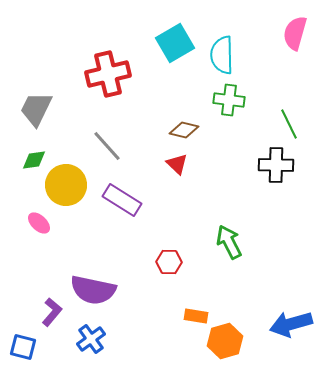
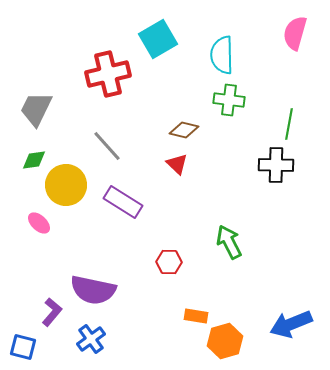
cyan square: moved 17 px left, 4 px up
green line: rotated 36 degrees clockwise
purple rectangle: moved 1 px right, 2 px down
blue arrow: rotated 6 degrees counterclockwise
